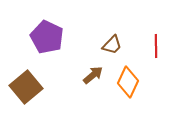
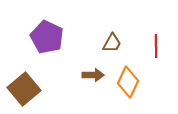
brown trapezoid: moved 2 px up; rotated 15 degrees counterclockwise
brown arrow: rotated 40 degrees clockwise
brown square: moved 2 px left, 2 px down
